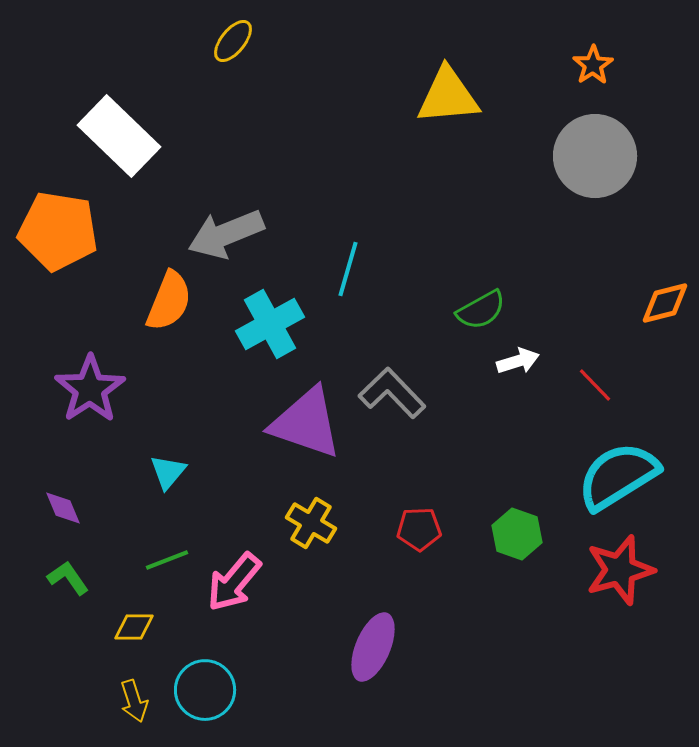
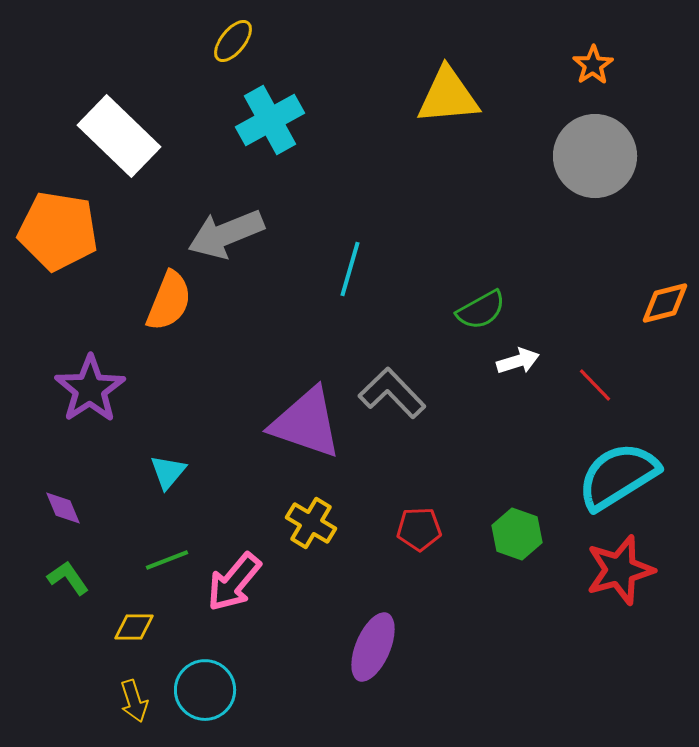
cyan line: moved 2 px right
cyan cross: moved 204 px up
